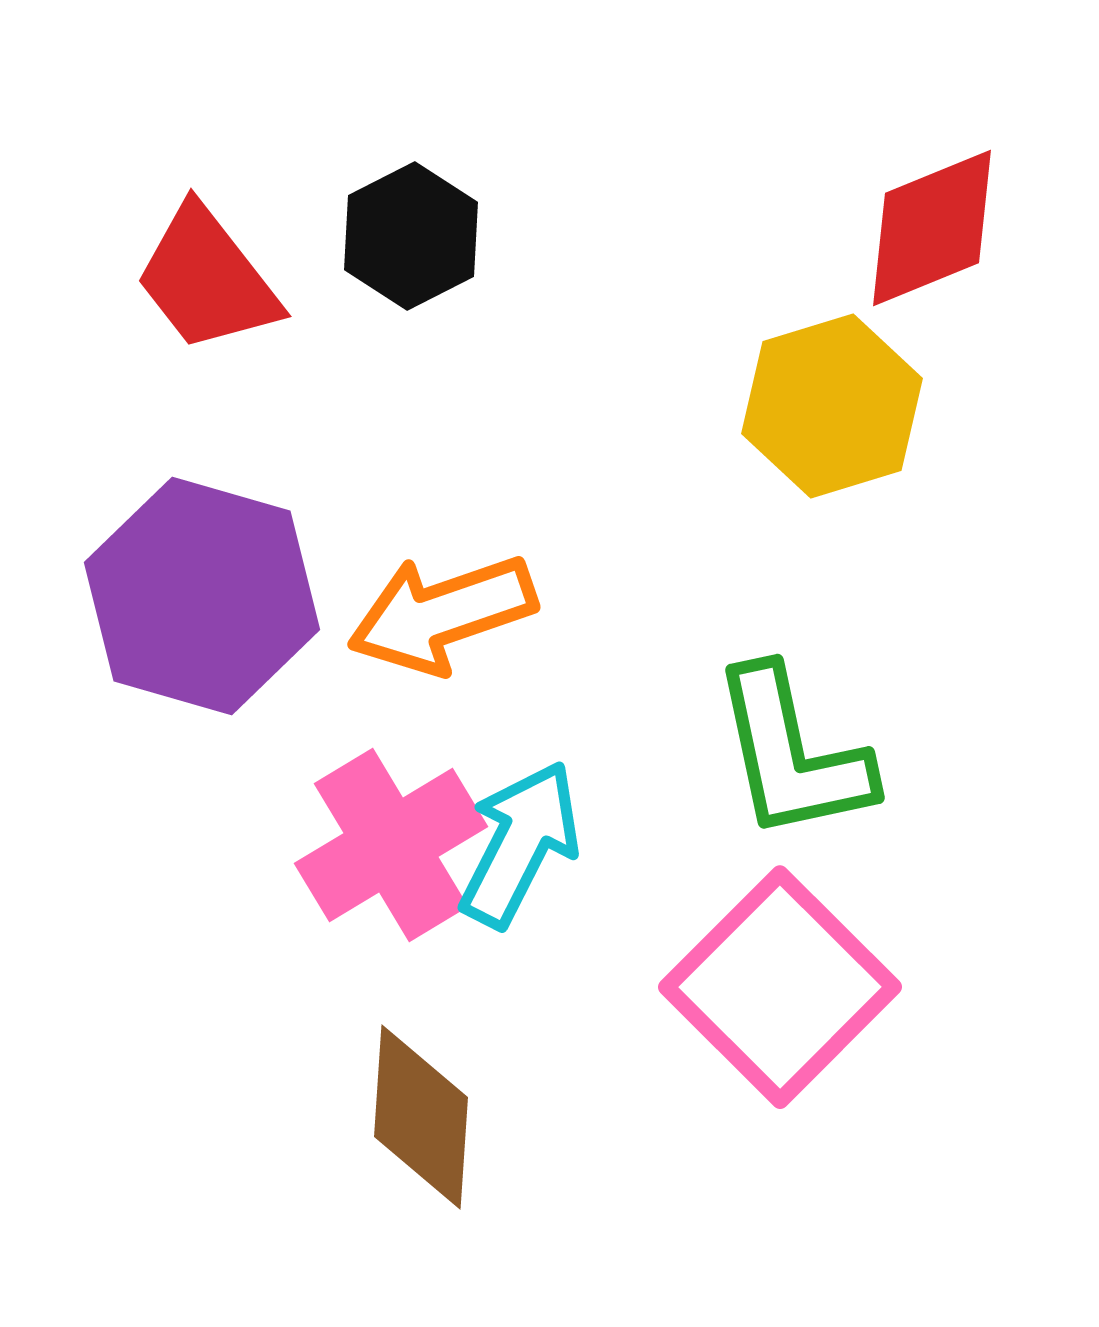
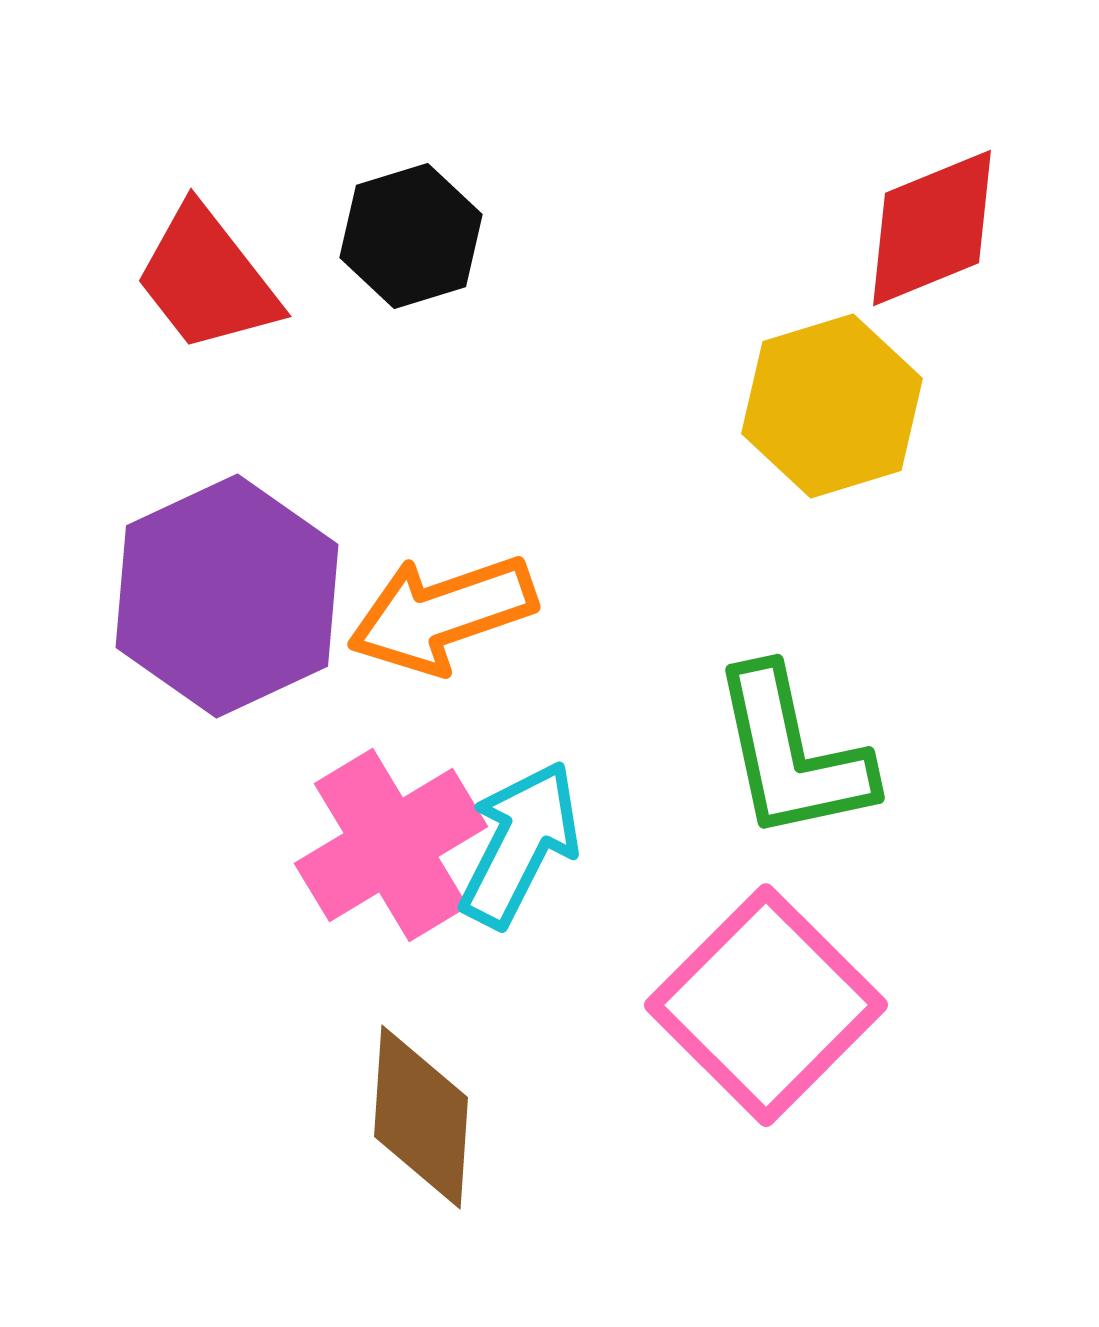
black hexagon: rotated 10 degrees clockwise
purple hexagon: moved 25 px right; rotated 19 degrees clockwise
pink square: moved 14 px left, 18 px down
